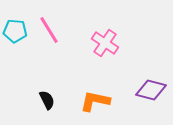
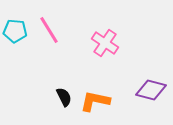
black semicircle: moved 17 px right, 3 px up
